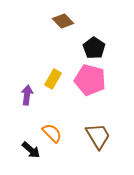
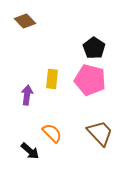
brown diamond: moved 38 px left
yellow rectangle: moved 1 px left; rotated 24 degrees counterclockwise
brown trapezoid: moved 2 px right, 3 px up; rotated 12 degrees counterclockwise
black arrow: moved 1 px left, 1 px down
